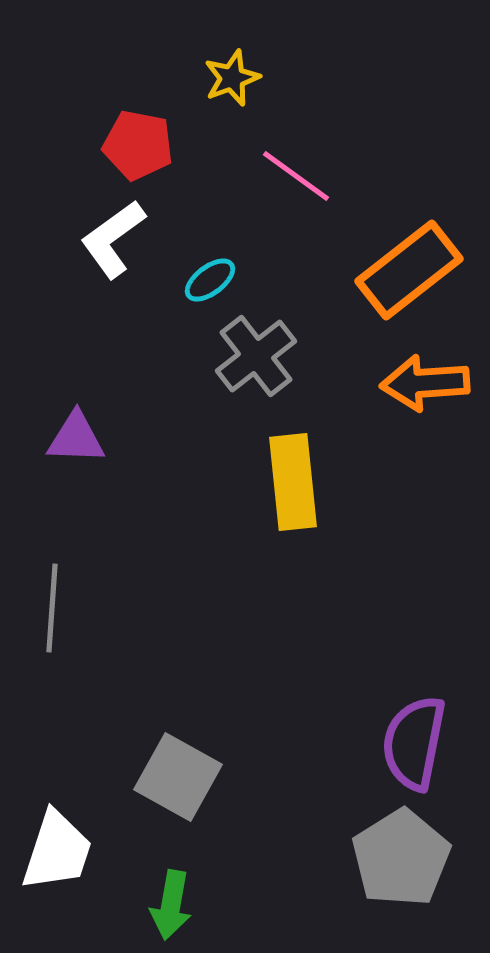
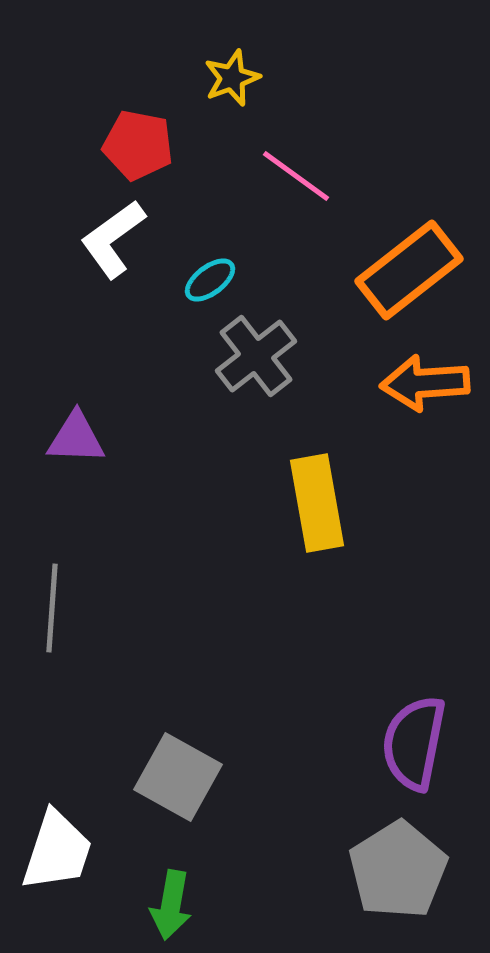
yellow rectangle: moved 24 px right, 21 px down; rotated 4 degrees counterclockwise
gray pentagon: moved 3 px left, 12 px down
